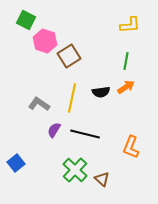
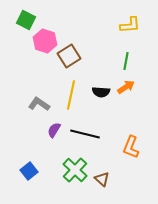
black semicircle: rotated 12 degrees clockwise
yellow line: moved 1 px left, 3 px up
blue square: moved 13 px right, 8 px down
